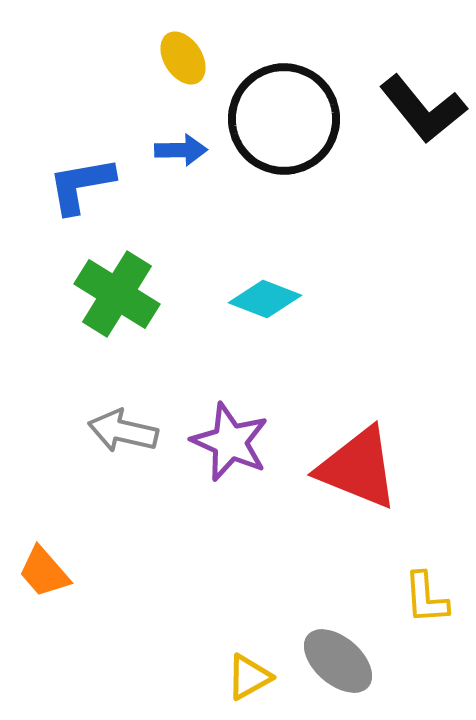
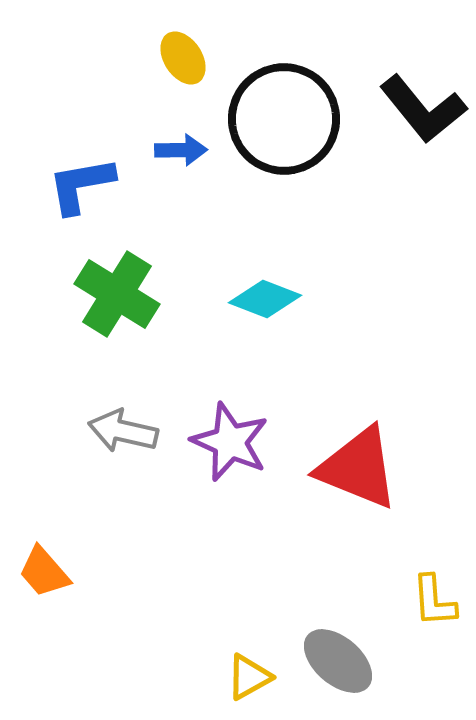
yellow L-shape: moved 8 px right, 3 px down
